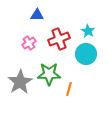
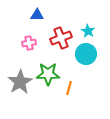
red cross: moved 2 px right, 1 px up
pink cross: rotated 24 degrees clockwise
green star: moved 1 px left
orange line: moved 1 px up
